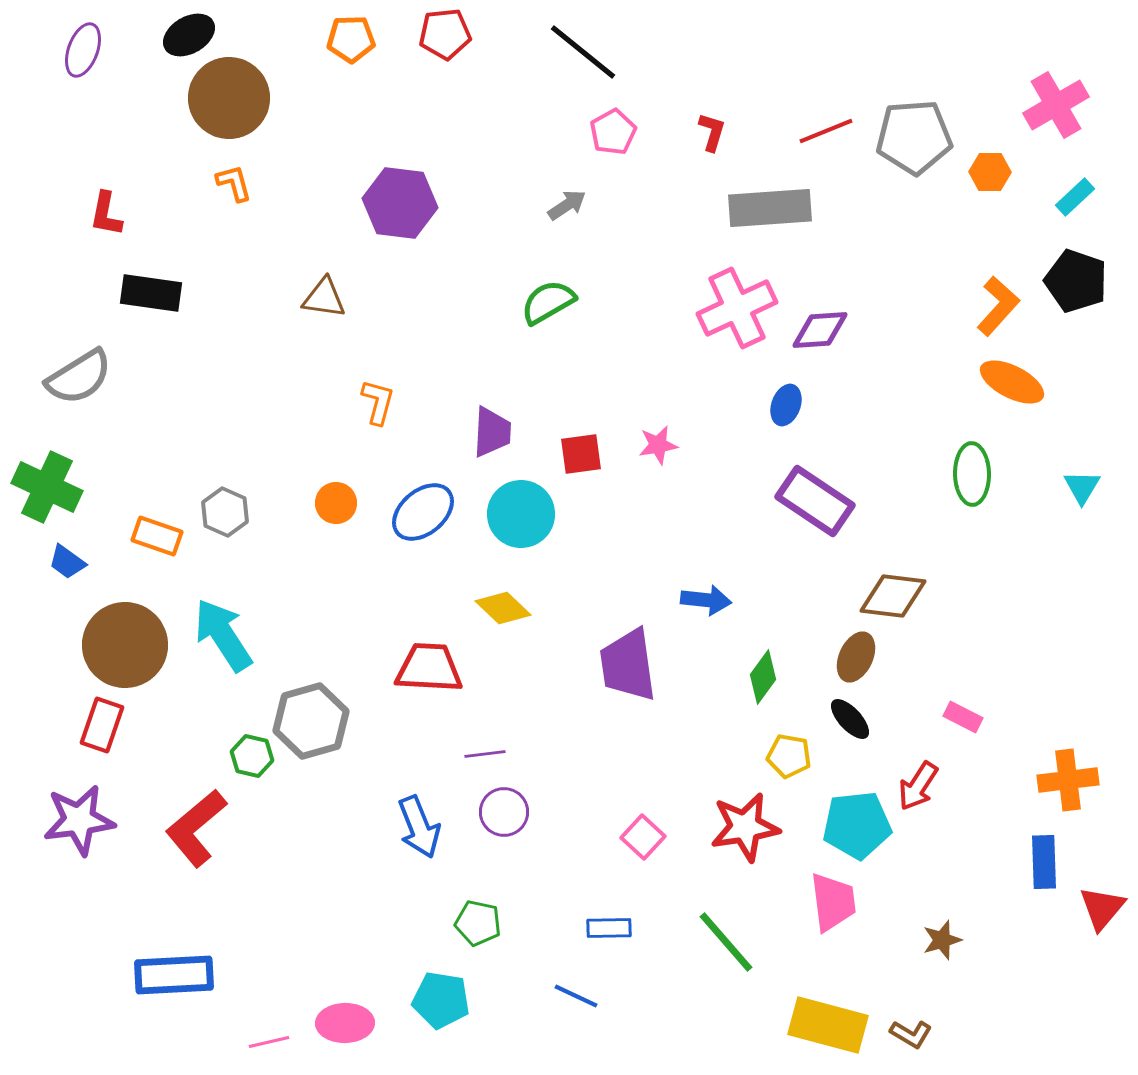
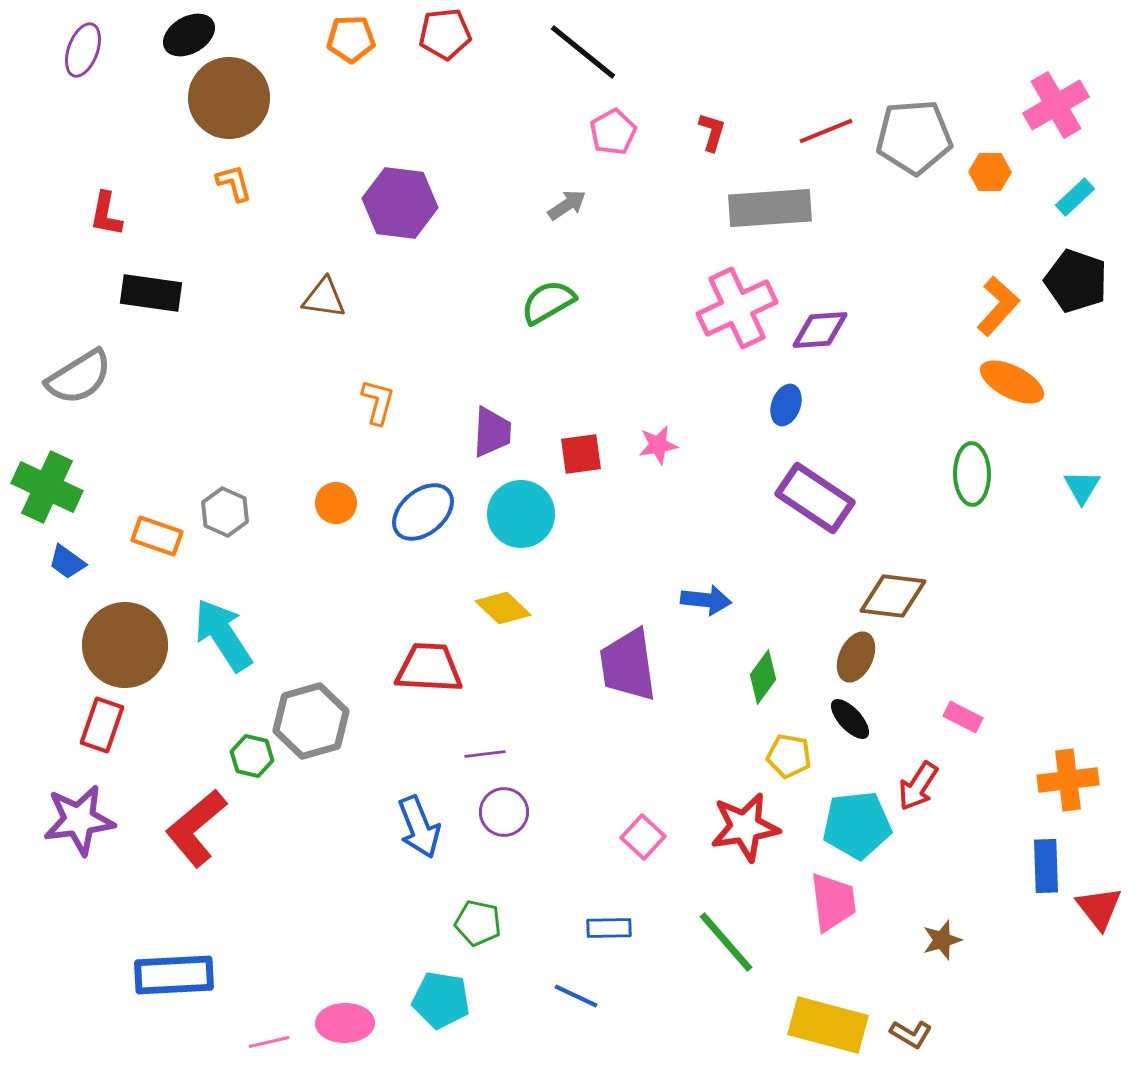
purple rectangle at (815, 501): moved 3 px up
blue rectangle at (1044, 862): moved 2 px right, 4 px down
red triangle at (1102, 908): moved 3 px left; rotated 18 degrees counterclockwise
